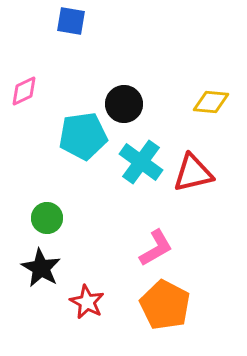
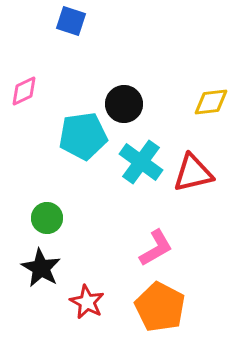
blue square: rotated 8 degrees clockwise
yellow diamond: rotated 12 degrees counterclockwise
orange pentagon: moved 5 px left, 2 px down
